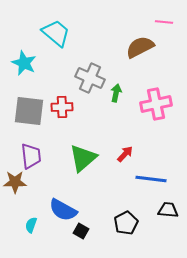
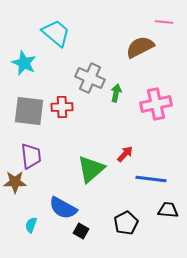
green triangle: moved 8 px right, 11 px down
blue semicircle: moved 2 px up
